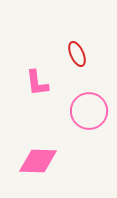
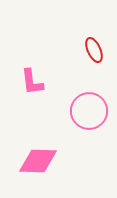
red ellipse: moved 17 px right, 4 px up
pink L-shape: moved 5 px left, 1 px up
